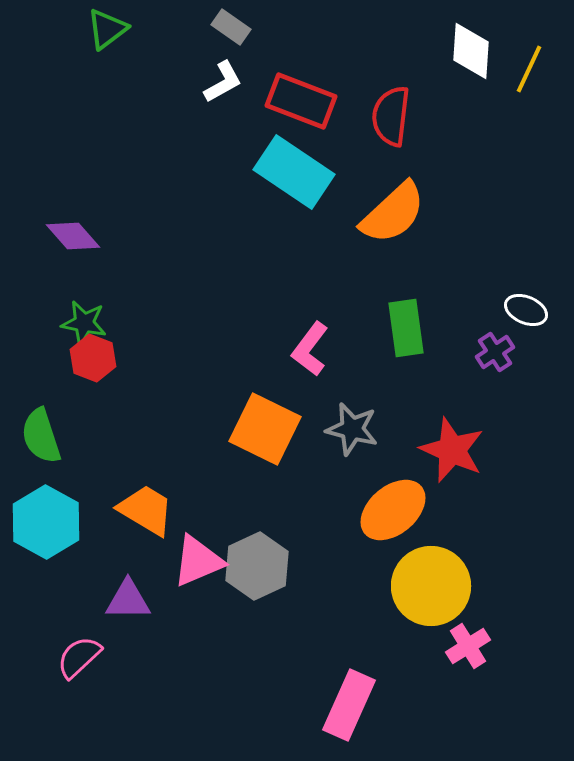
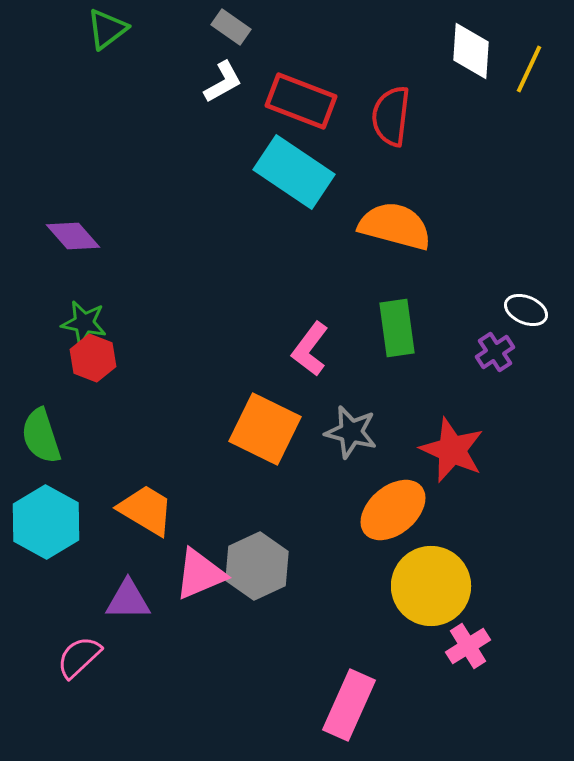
orange semicircle: moved 2 px right, 13 px down; rotated 122 degrees counterclockwise
green rectangle: moved 9 px left
gray star: moved 1 px left, 3 px down
pink triangle: moved 2 px right, 13 px down
